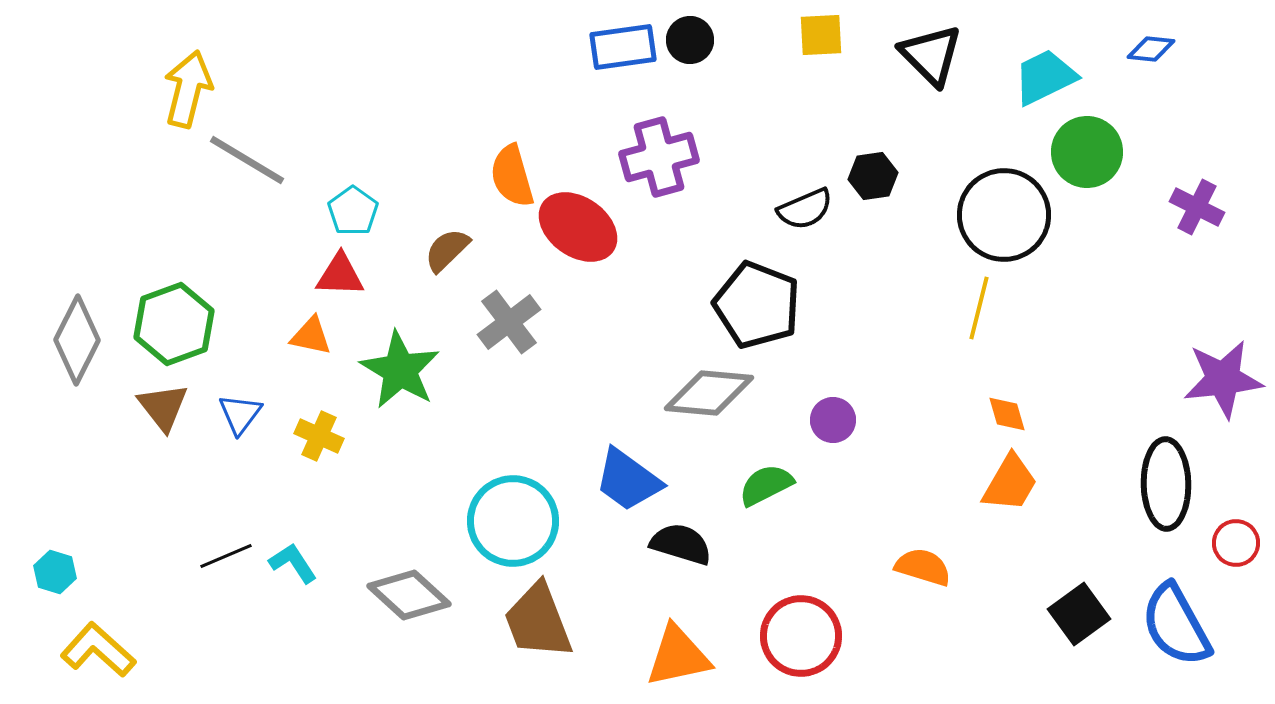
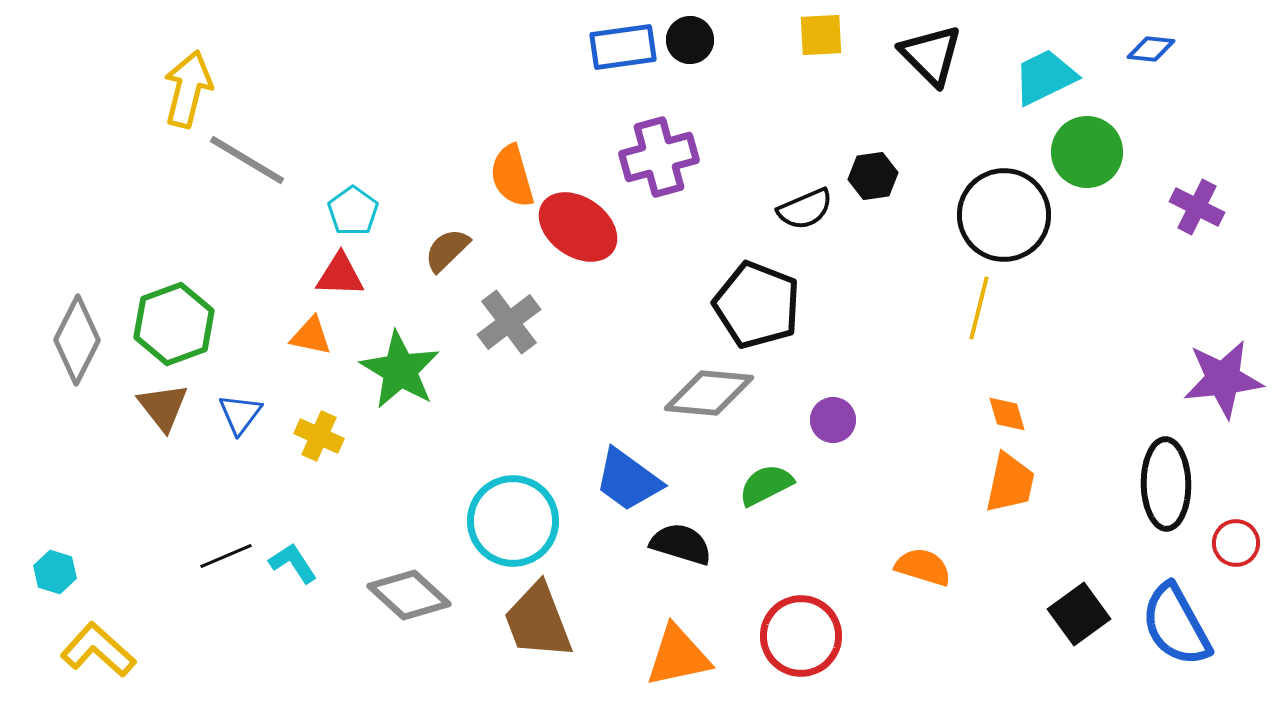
orange trapezoid at (1010, 483): rotated 18 degrees counterclockwise
